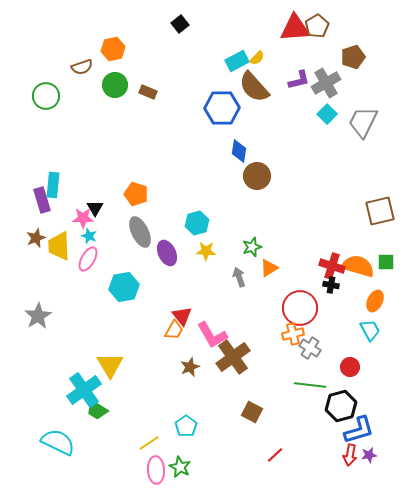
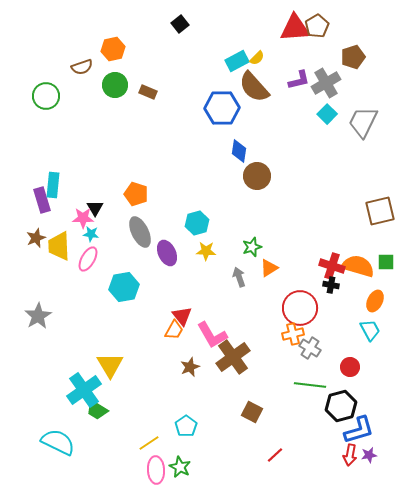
cyan star at (89, 236): moved 2 px right, 2 px up; rotated 14 degrees counterclockwise
